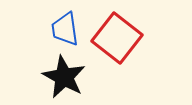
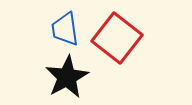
black star: moved 3 px right; rotated 15 degrees clockwise
